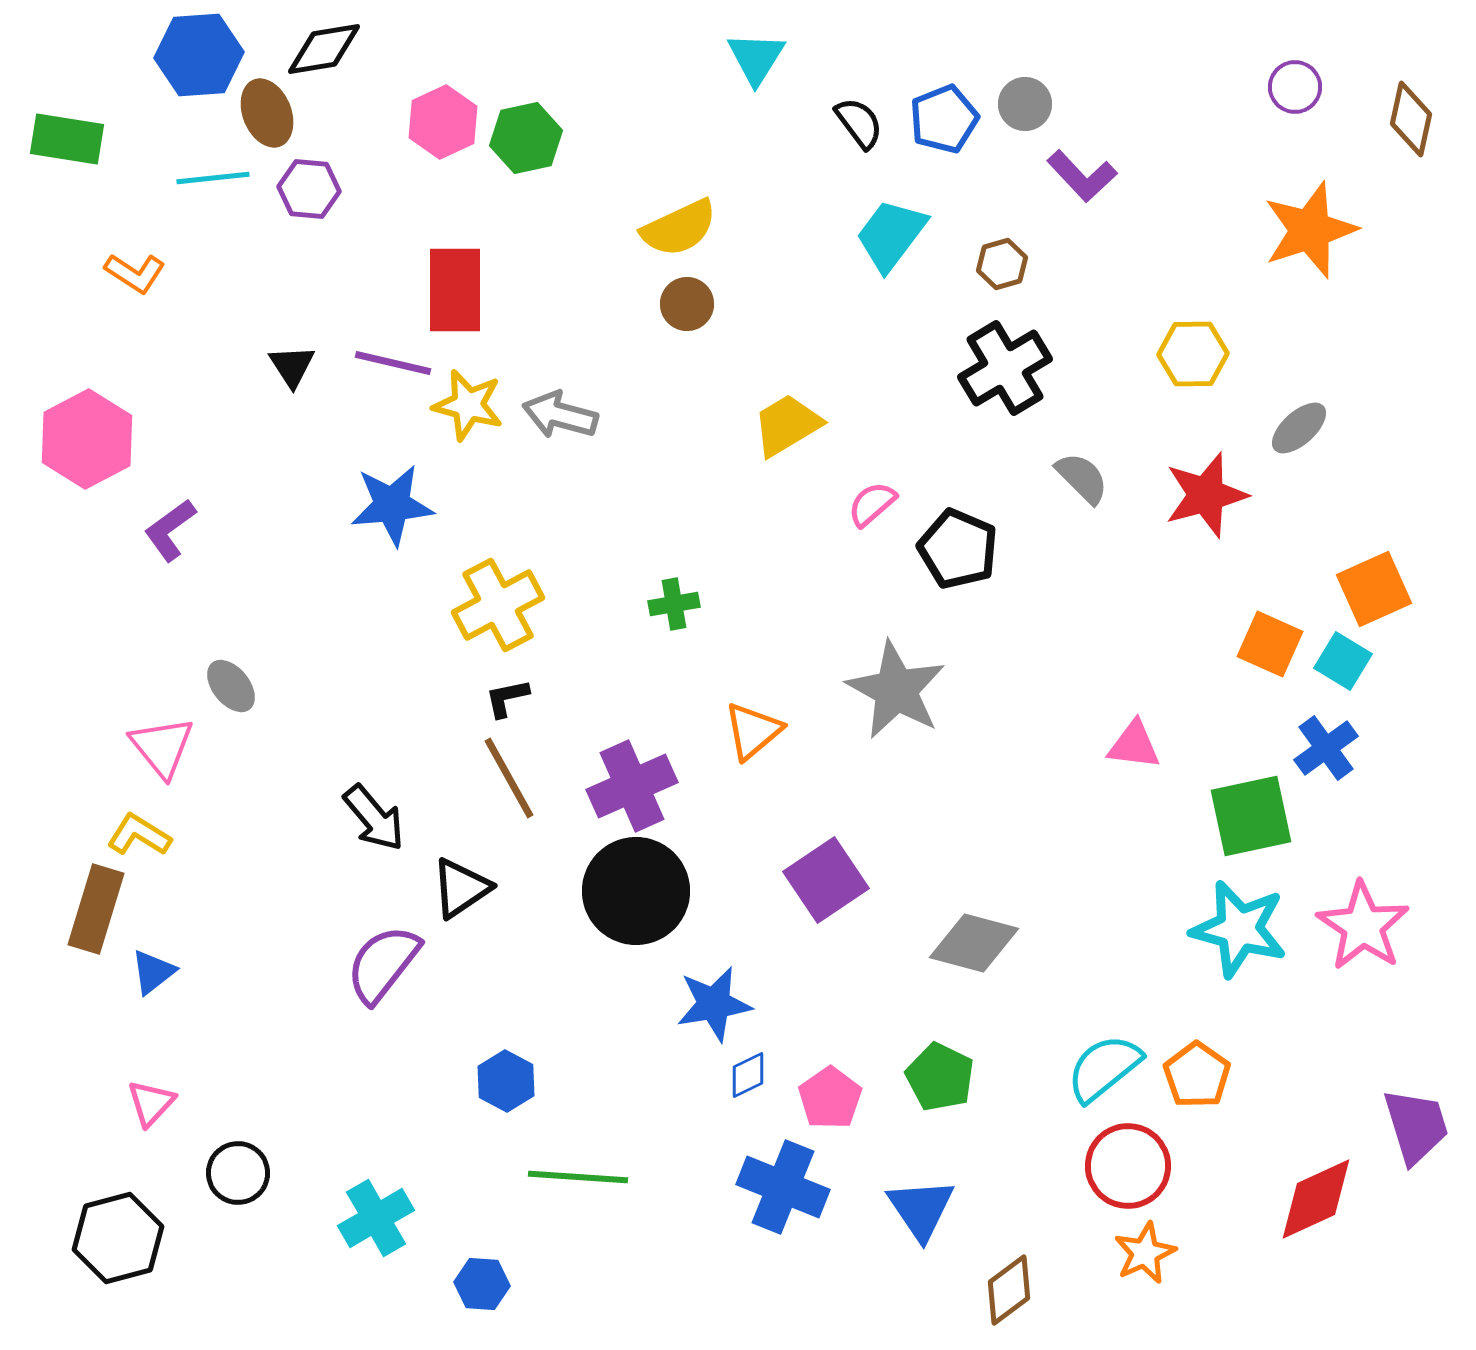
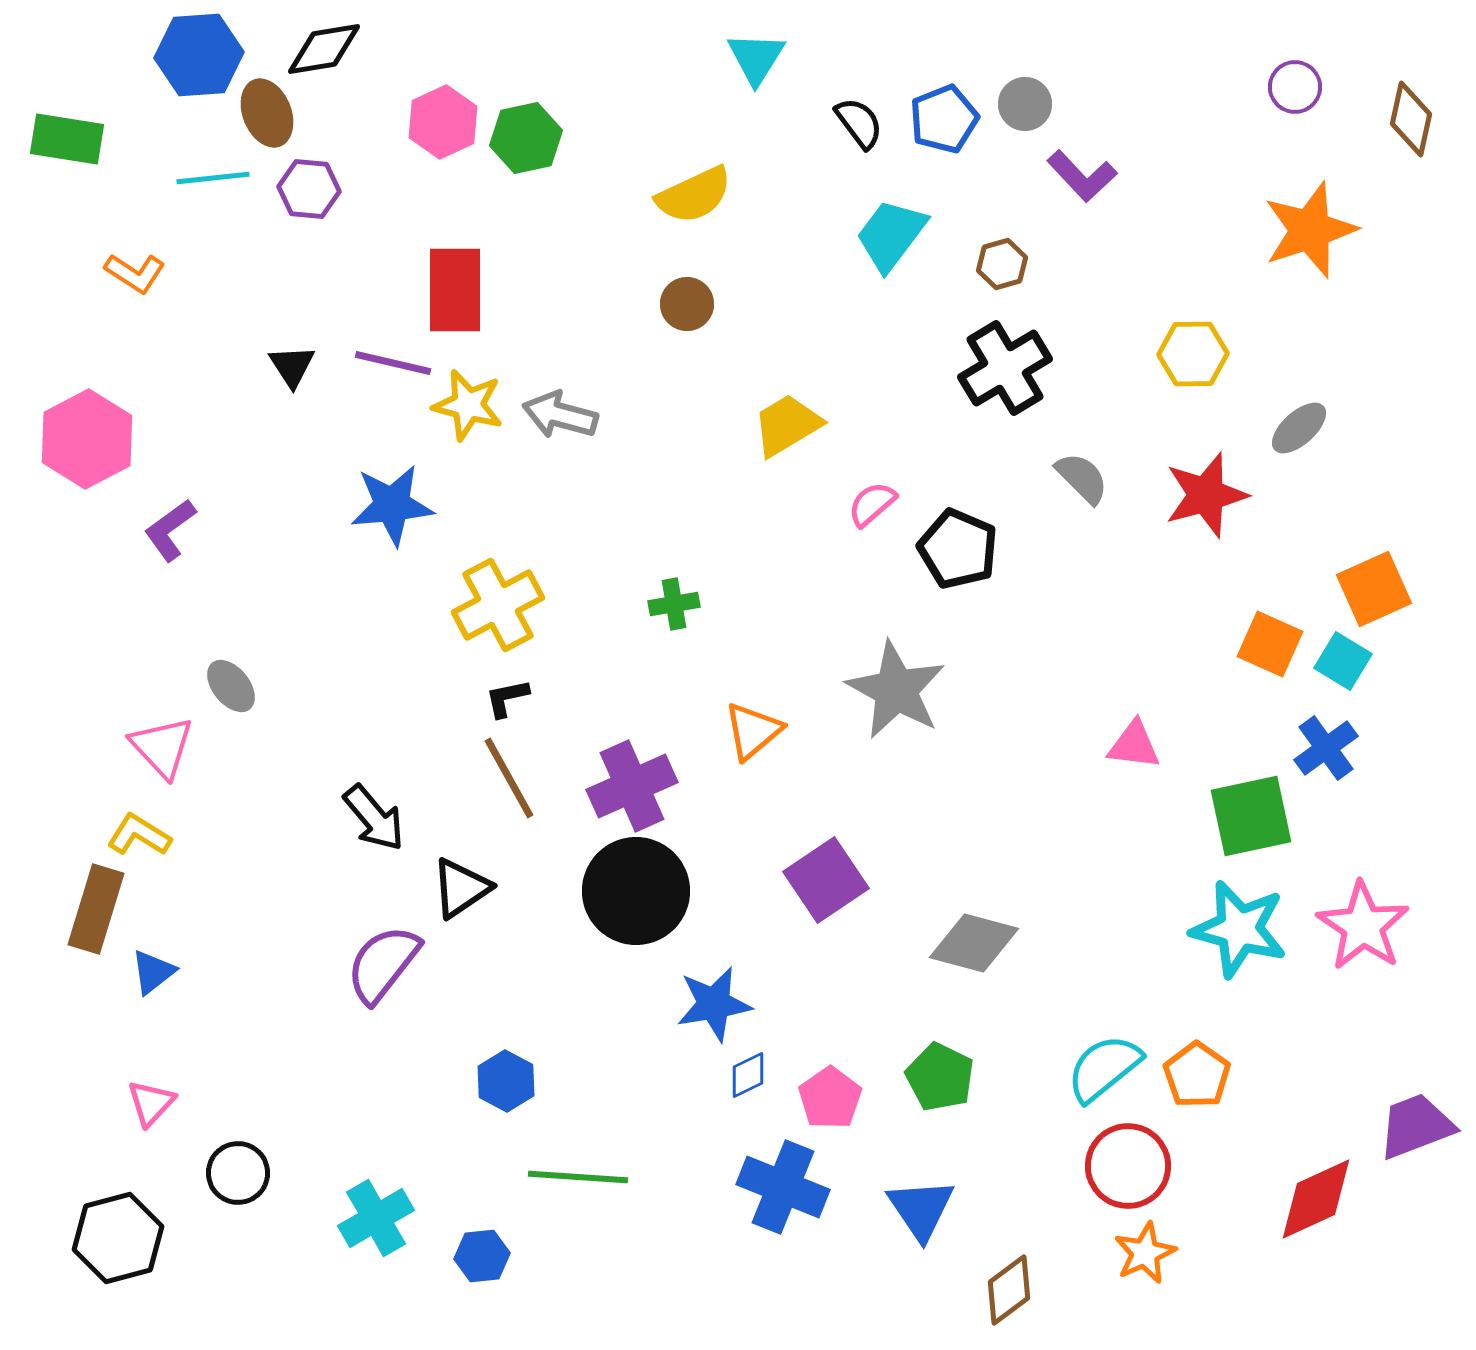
yellow semicircle at (679, 228): moved 15 px right, 33 px up
pink triangle at (162, 747): rotated 4 degrees counterclockwise
purple trapezoid at (1416, 1126): rotated 94 degrees counterclockwise
blue hexagon at (482, 1284): moved 28 px up; rotated 10 degrees counterclockwise
